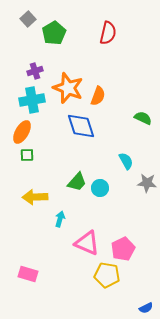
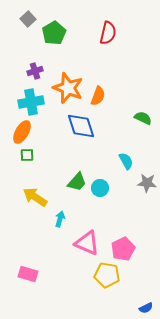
cyan cross: moved 1 px left, 2 px down
yellow arrow: rotated 35 degrees clockwise
